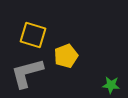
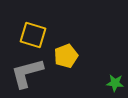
green star: moved 4 px right, 2 px up
